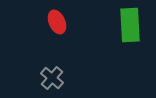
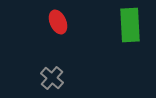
red ellipse: moved 1 px right
